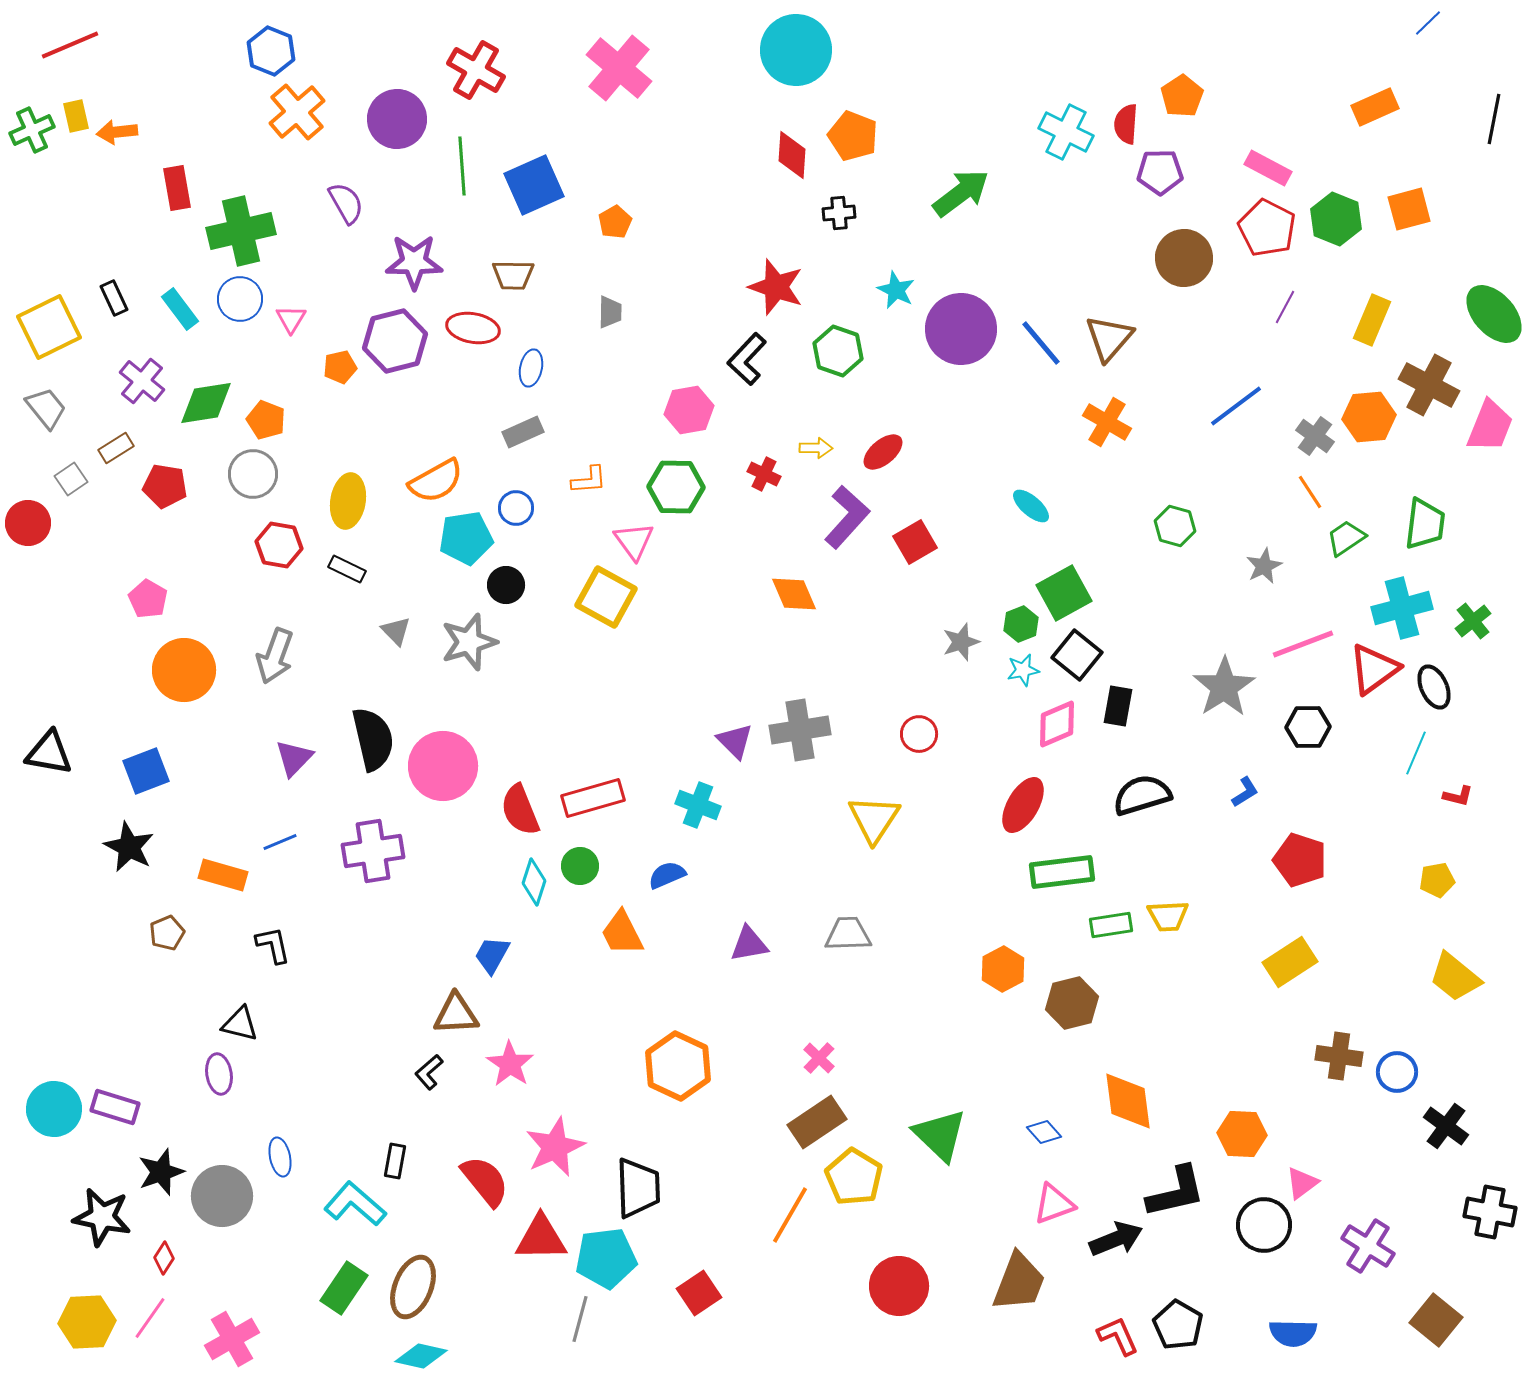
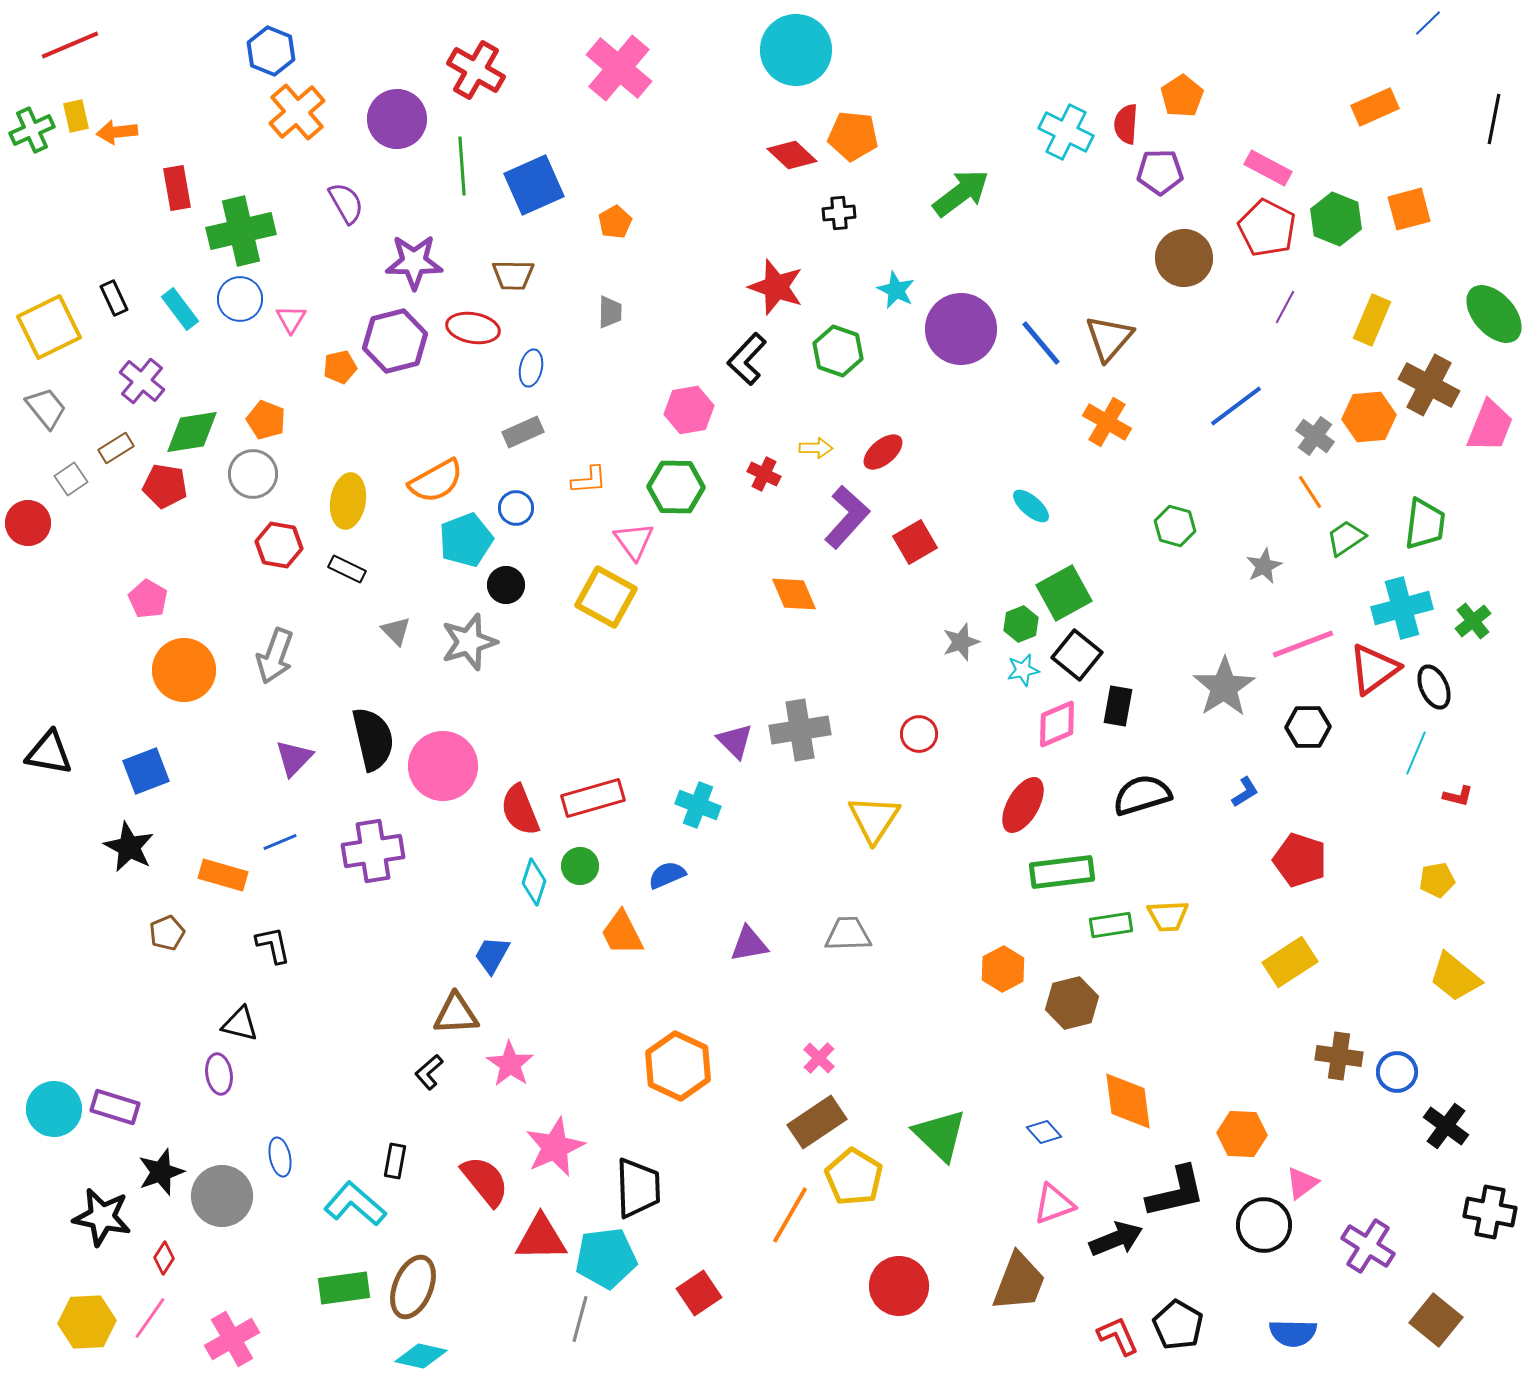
orange pentagon at (853, 136): rotated 15 degrees counterclockwise
red diamond at (792, 155): rotated 51 degrees counterclockwise
green diamond at (206, 403): moved 14 px left, 29 px down
cyan pentagon at (466, 538): moved 2 px down; rotated 12 degrees counterclockwise
green rectangle at (344, 1288): rotated 48 degrees clockwise
